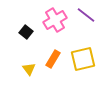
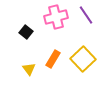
purple line: rotated 18 degrees clockwise
pink cross: moved 1 px right, 3 px up; rotated 15 degrees clockwise
yellow square: rotated 30 degrees counterclockwise
